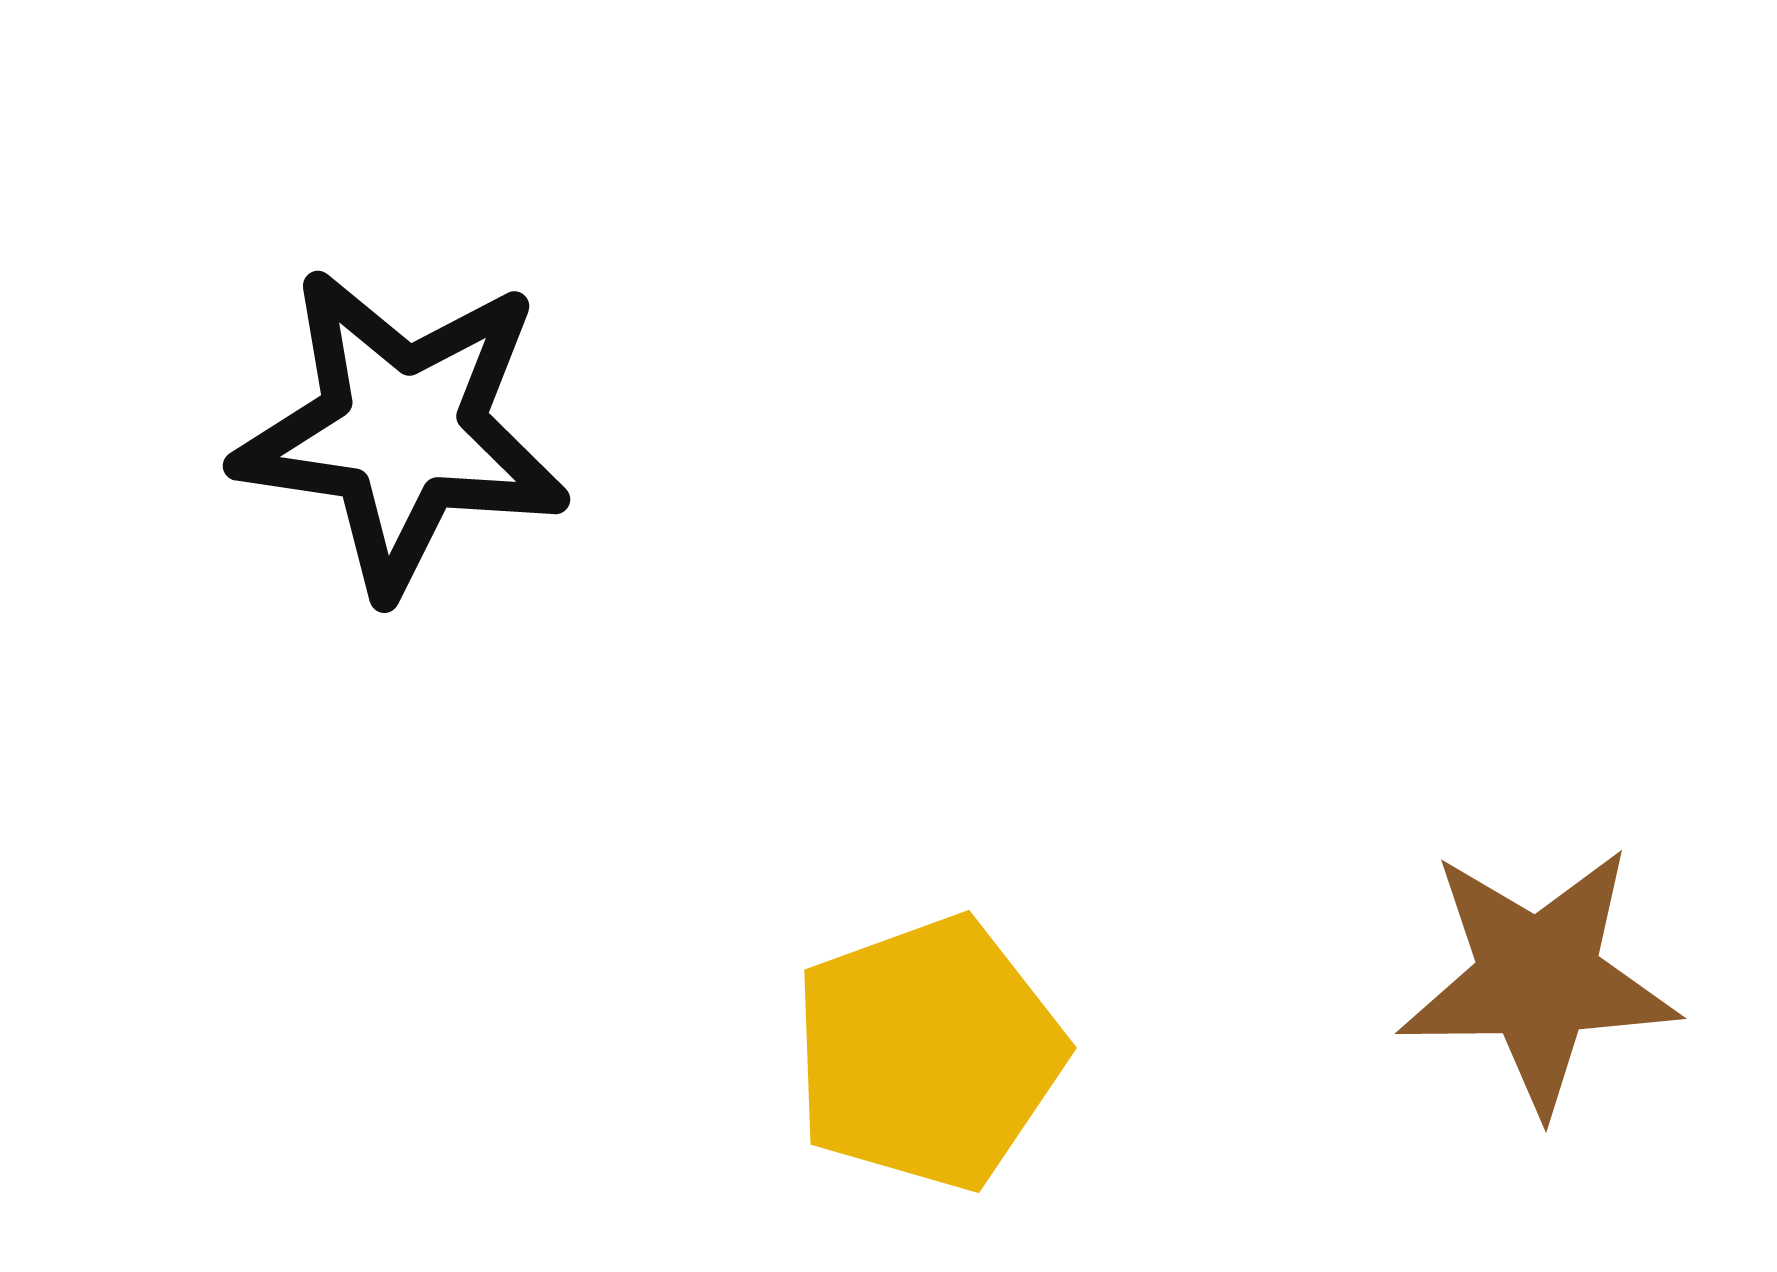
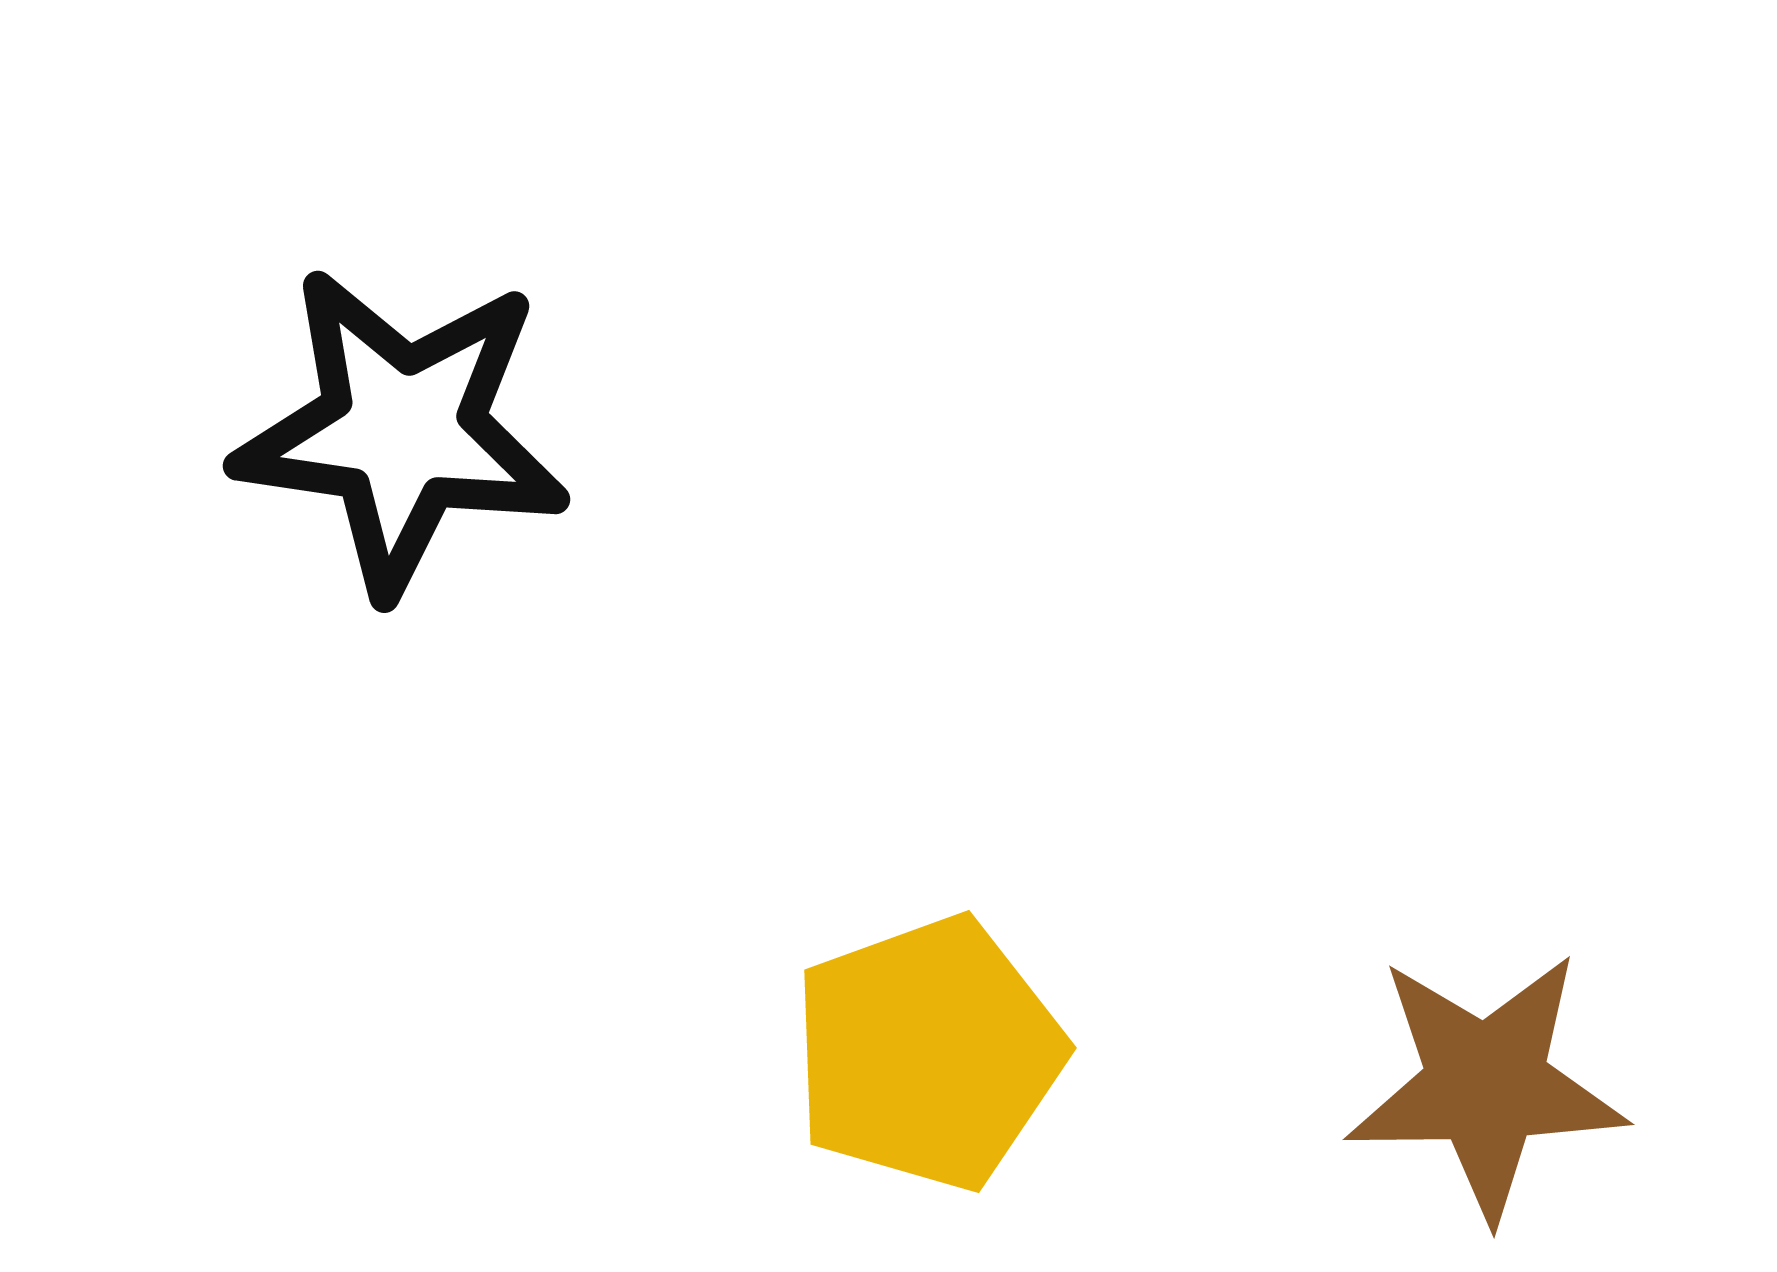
brown star: moved 52 px left, 106 px down
